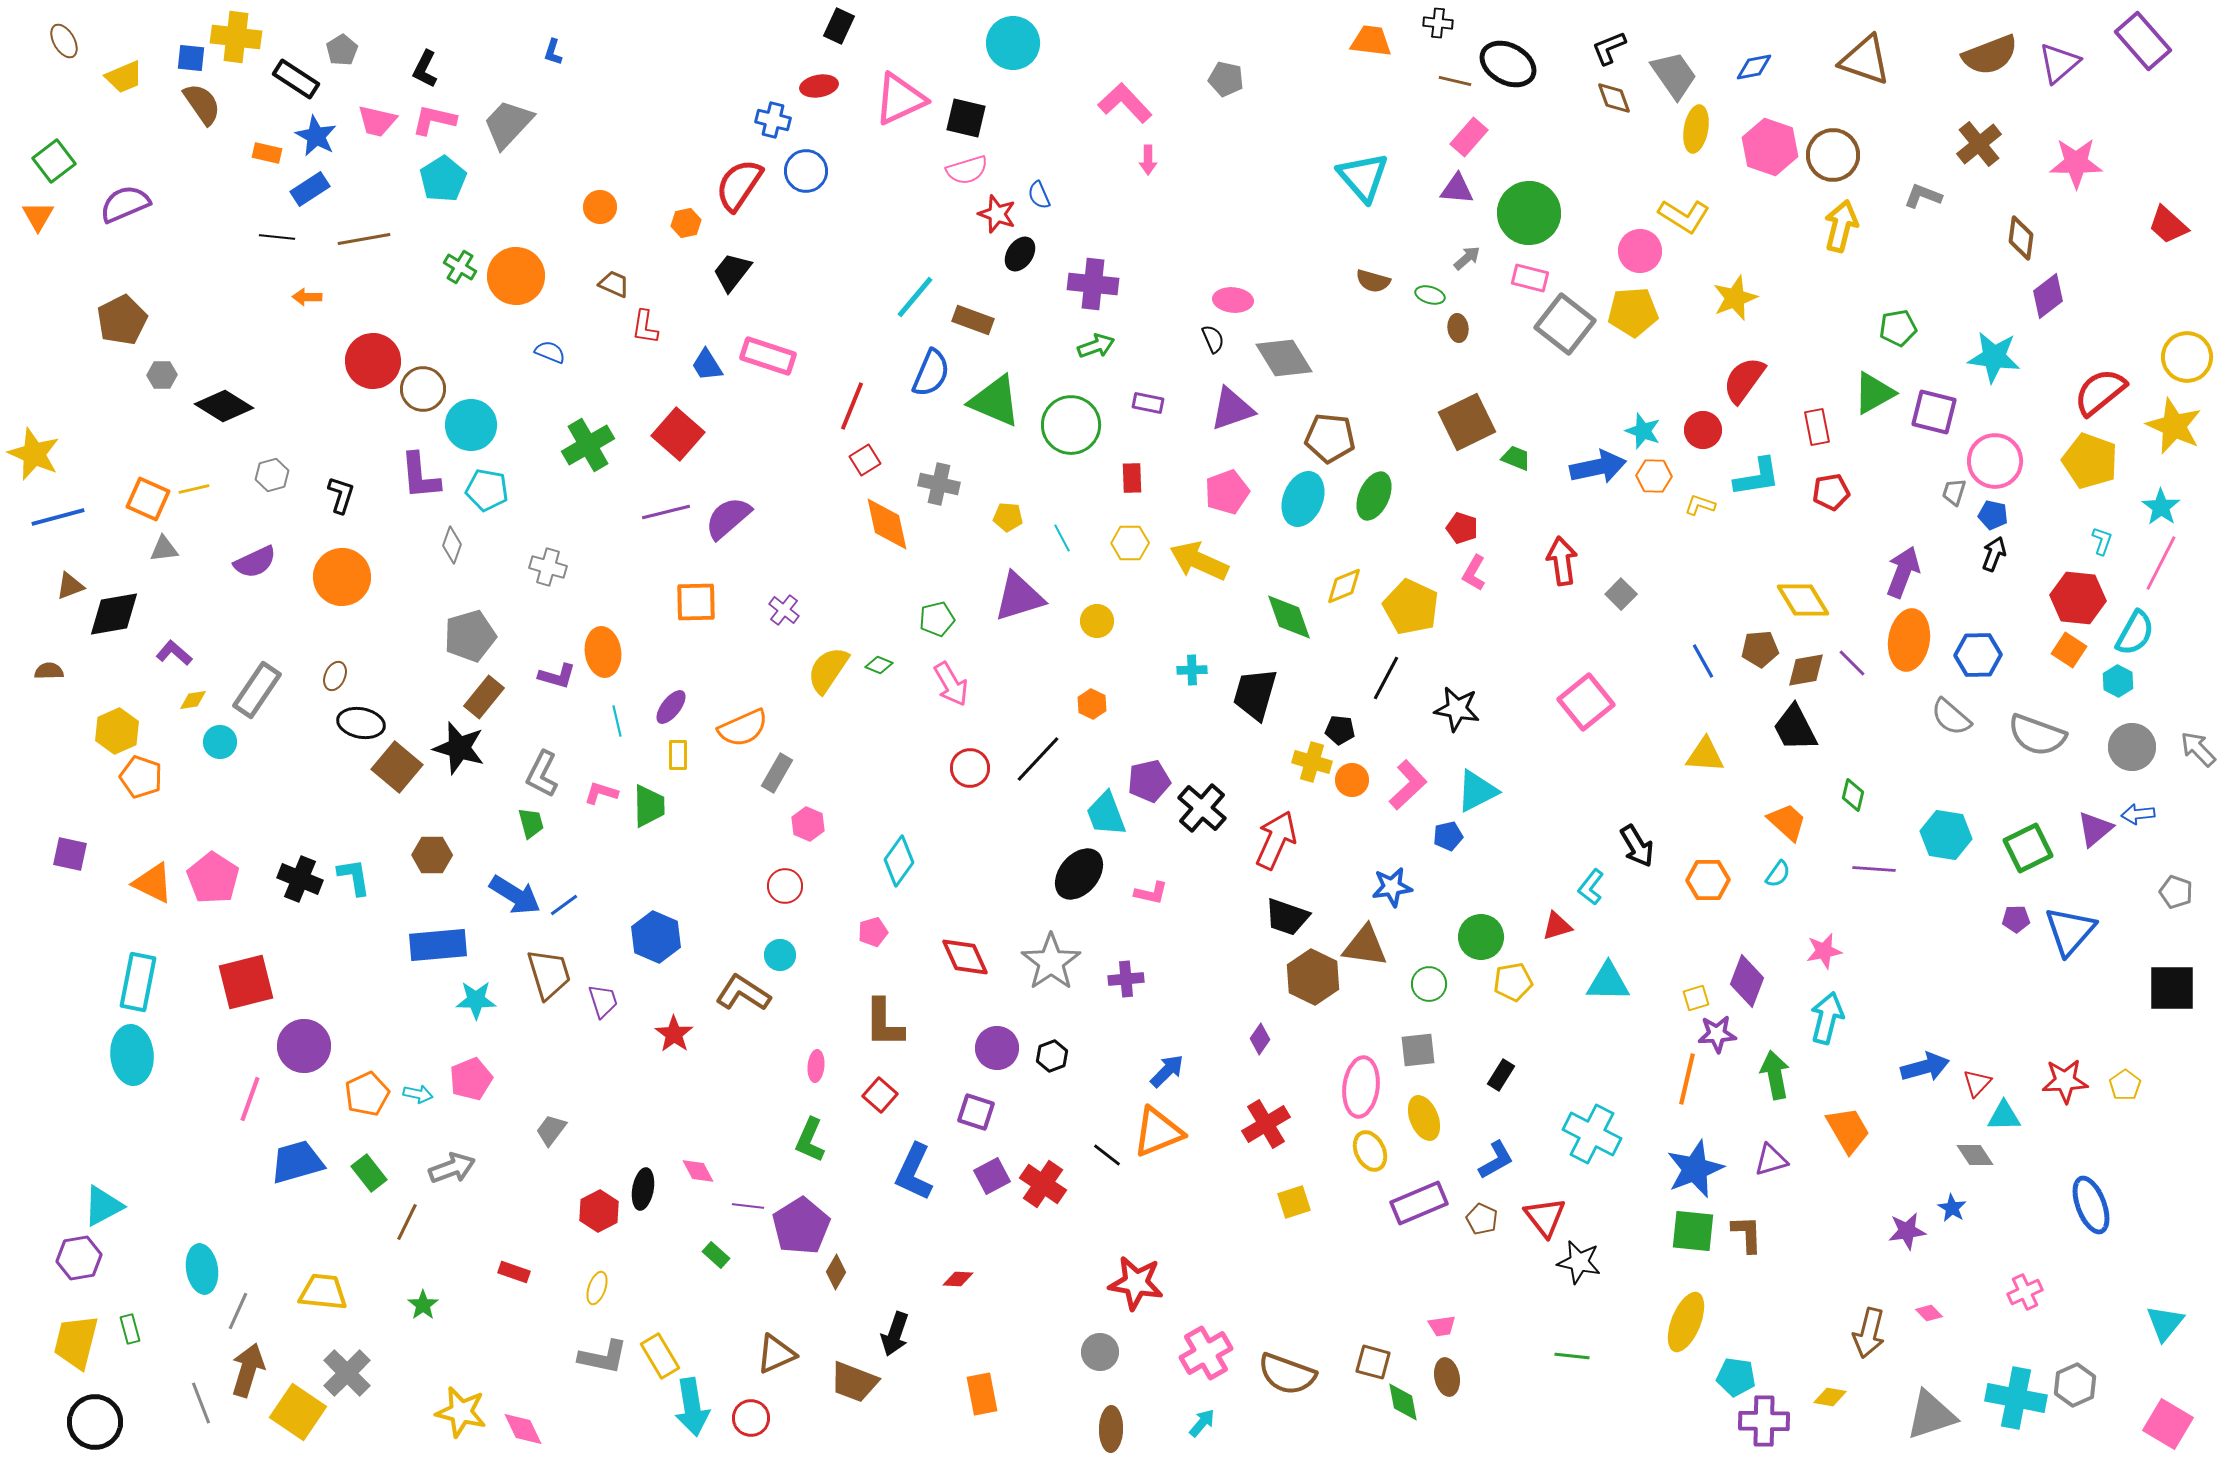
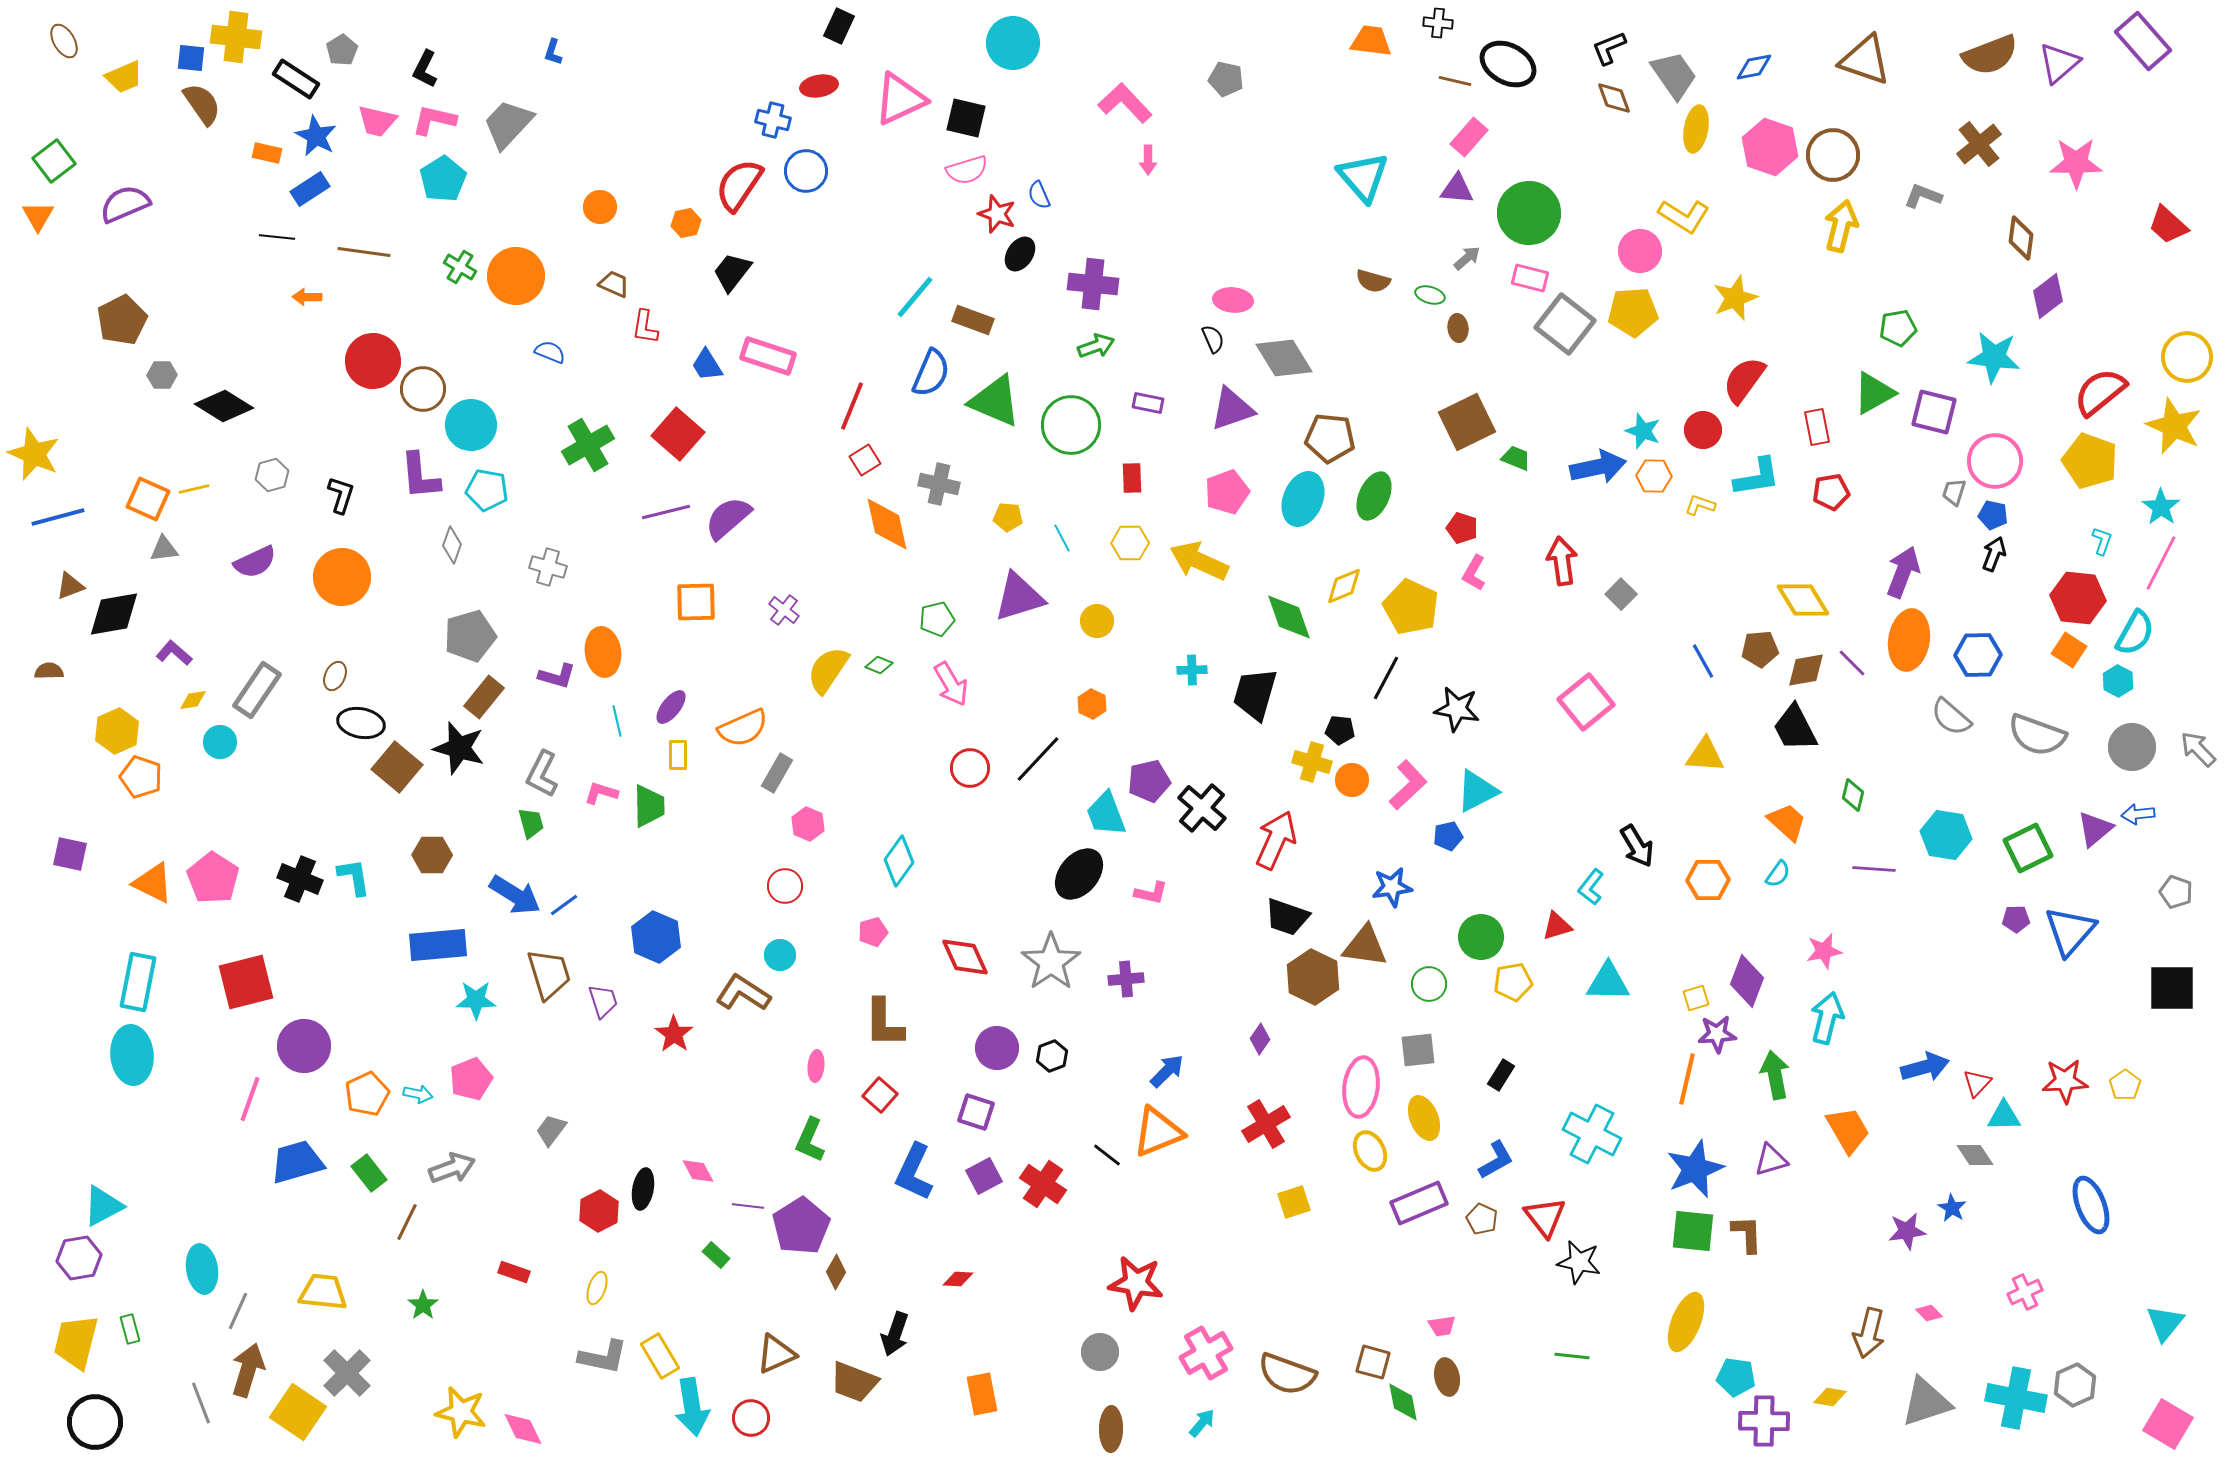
brown line at (364, 239): moved 13 px down; rotated 18 degrees clockwise
purple square at (992, 1176): moved 8 px left
gray triangle at (1931, 1415): moved 5 px left, 13 px up
